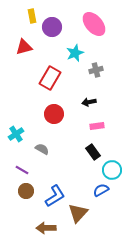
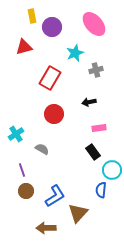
pink rectangle: moved 2 px right, 2 px down
purple line: rotated 40 degrees clockwise
blue semicircle: rotated 56 degrees counterclockwise
